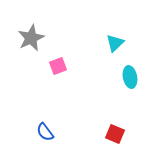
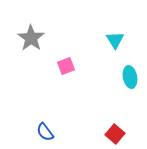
gray star: rotated 12 degrees counterclockwise
cyan triangle: moved 3 px up; rotated 18 degrees counterclockwise
pink square: moved 8 px right
red square: rotated 18 degrees clockwise
